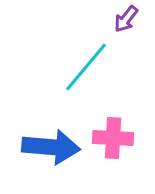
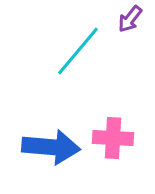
purple arrow: moved 4 px right
cyan line: moved 8 px left, 16 px up
